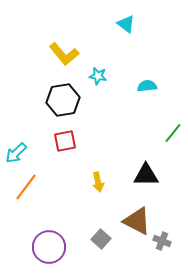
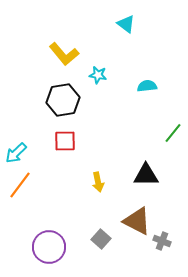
cyan star: moved 1 px up
red square: rotated 10 degrees clockwise
orange line: moved 6 px left, 2 px up
